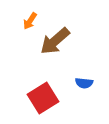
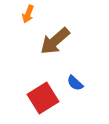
orange arrow: moved 2 px left, 7 px up; rotated 12 degrees counterclockwise
blue semicircle: moved 9 px left; rotated 36 degrees clockwise
